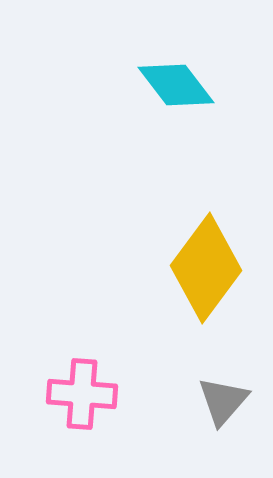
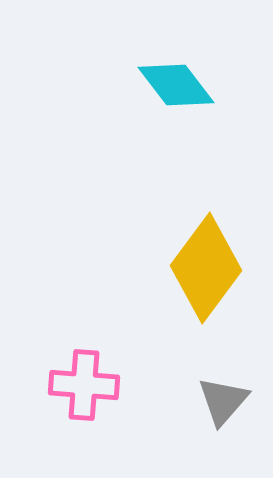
pink cross: moved 2 px right, 9 px up
